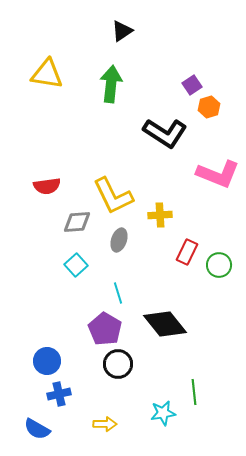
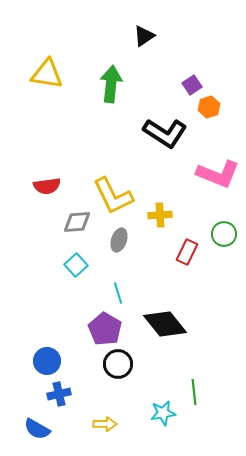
black triangle: moved 22 px right, 5 px down
green circle: moved 5 px right, 31 px up
